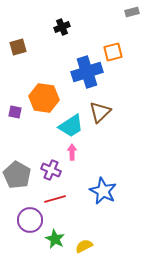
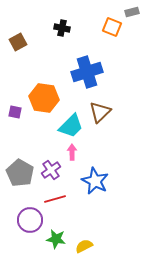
black cross: moved 1 px down; rotated 35 degrees clockwise
brown square: moved 5 px up; rotated 12 degrees counterclockwise
orange square: moved 1 px left, 25 px up; rotated 36 degrees clockwise
cyan trapezoid: rotated 12 degrees counterclockwise
purple cross: rotated 30 degrees clockwise
gray pentagon: moved 3 px right, 2 px up
blue star: moved 8 px left, 10 px up
green star: moved 1 px right; rotated 18 degrees counterclockwise
